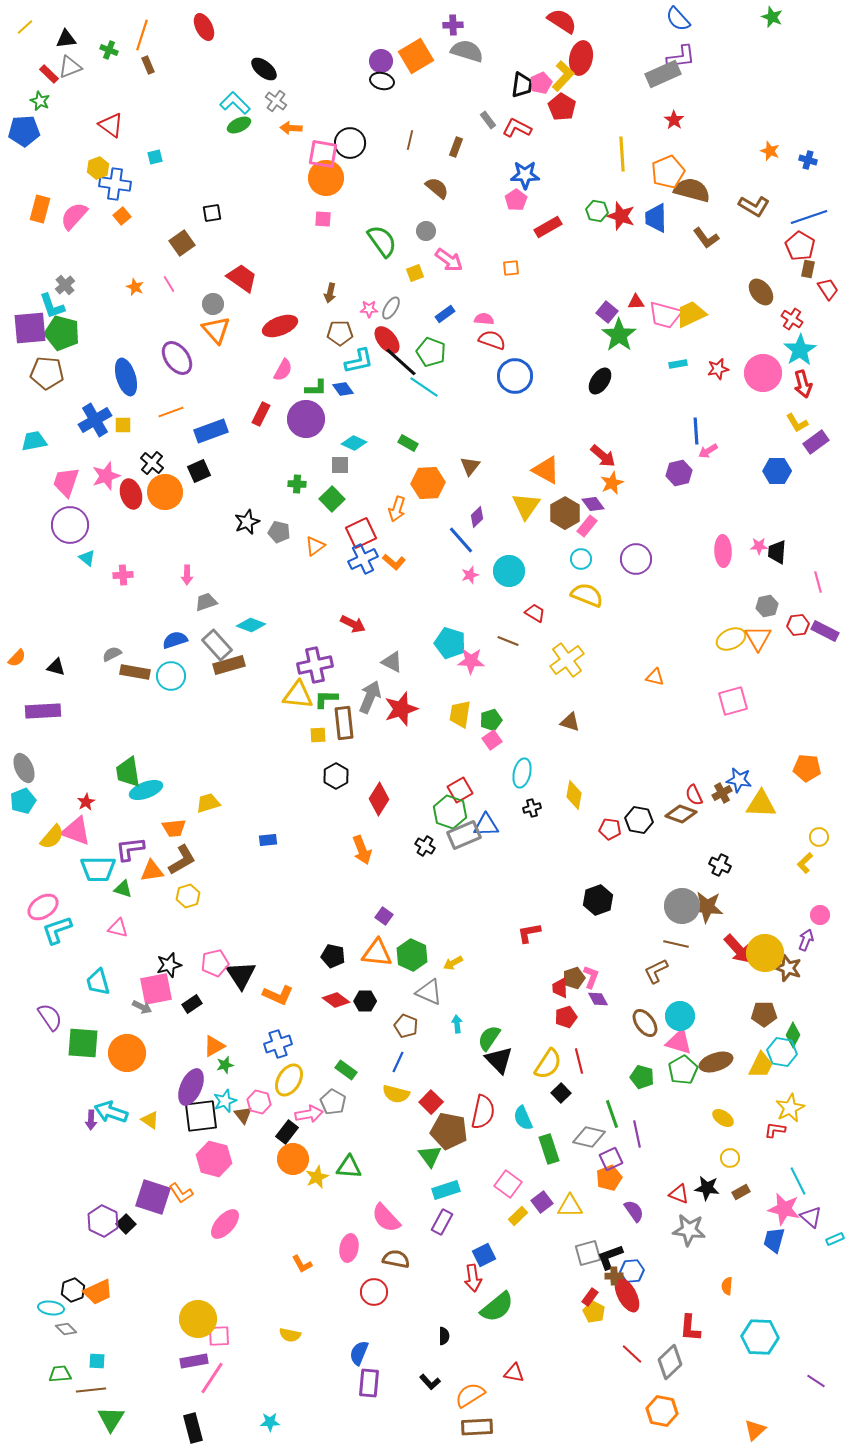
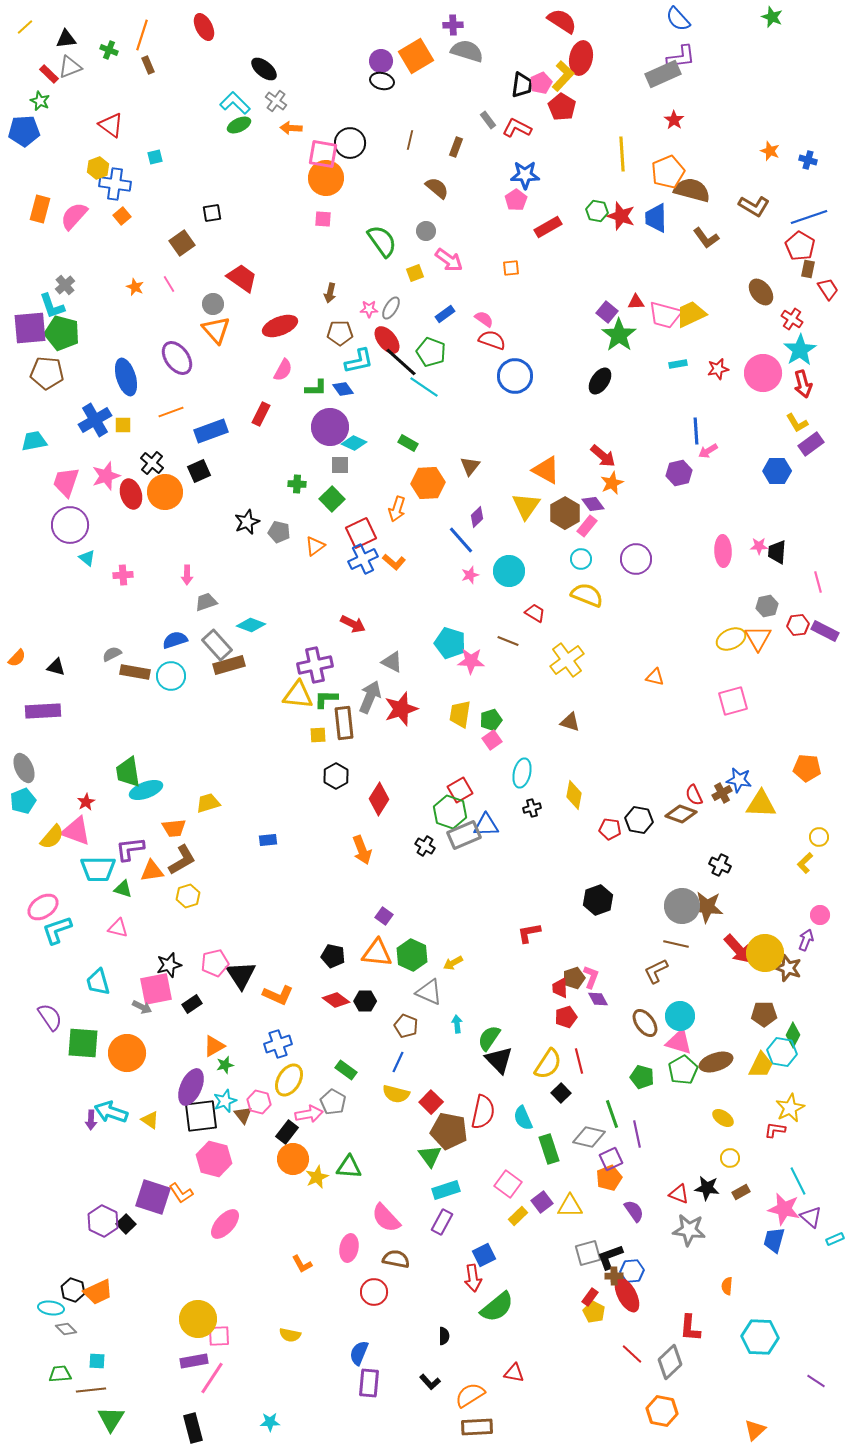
pink semicircle at (484, 319): rotated 30 degrees clockwise
purple circle at (306, 419): moved 24 px right, 8 px down
purple rectangle at (816, 442): moved 5 px left, 2 px down
black hexagon at (73, 1290): rotated 20 degrees counterclockwise
